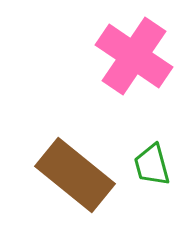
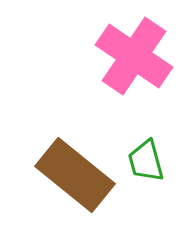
green trapezoid: moved 6 px left, 4 px up
